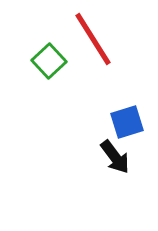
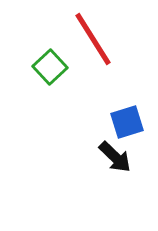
green square: moved 1 px right, 6 px down
black arrow: rotated 9 degrees counterclockwise
